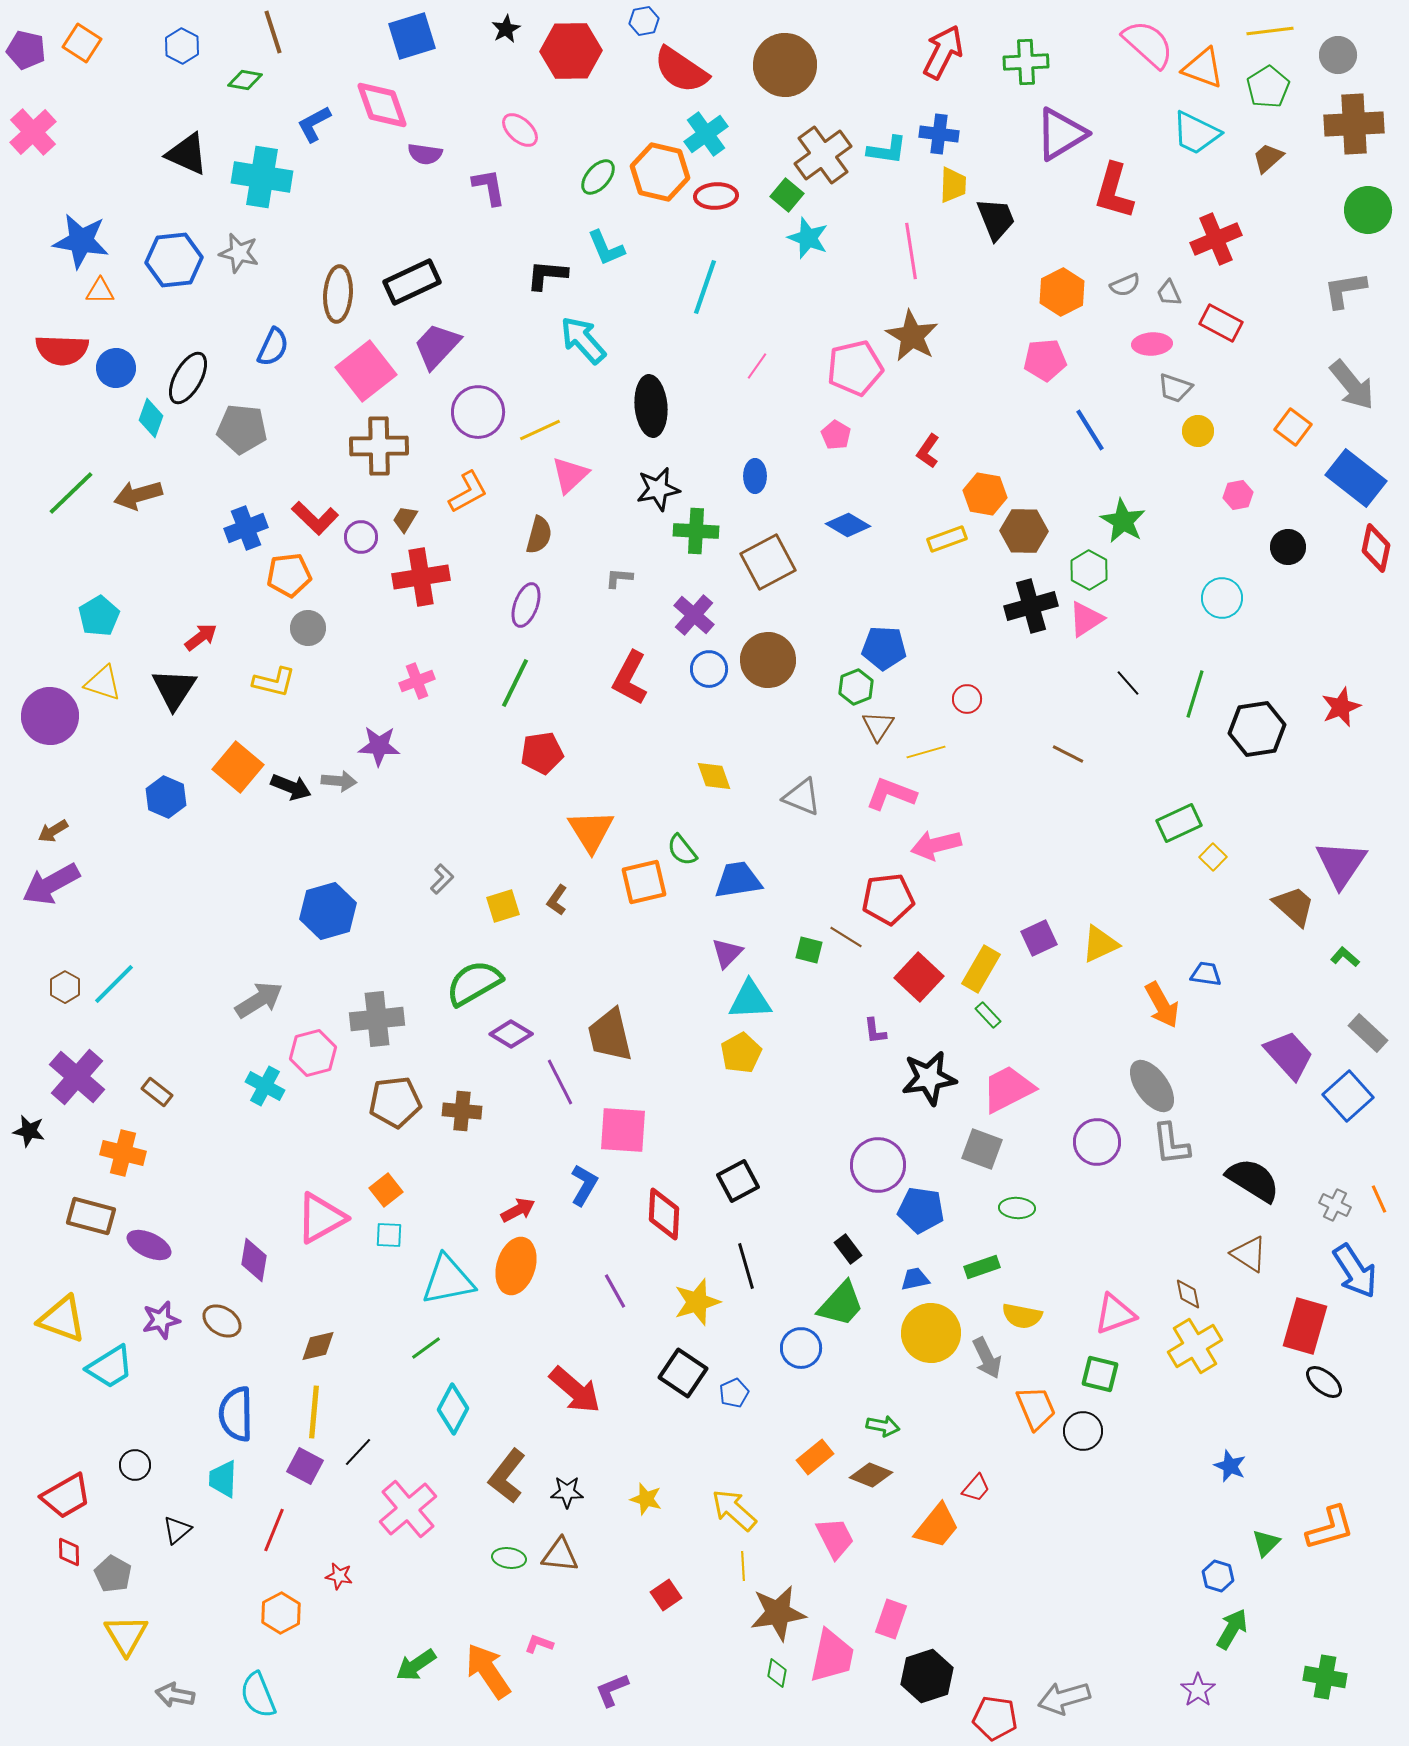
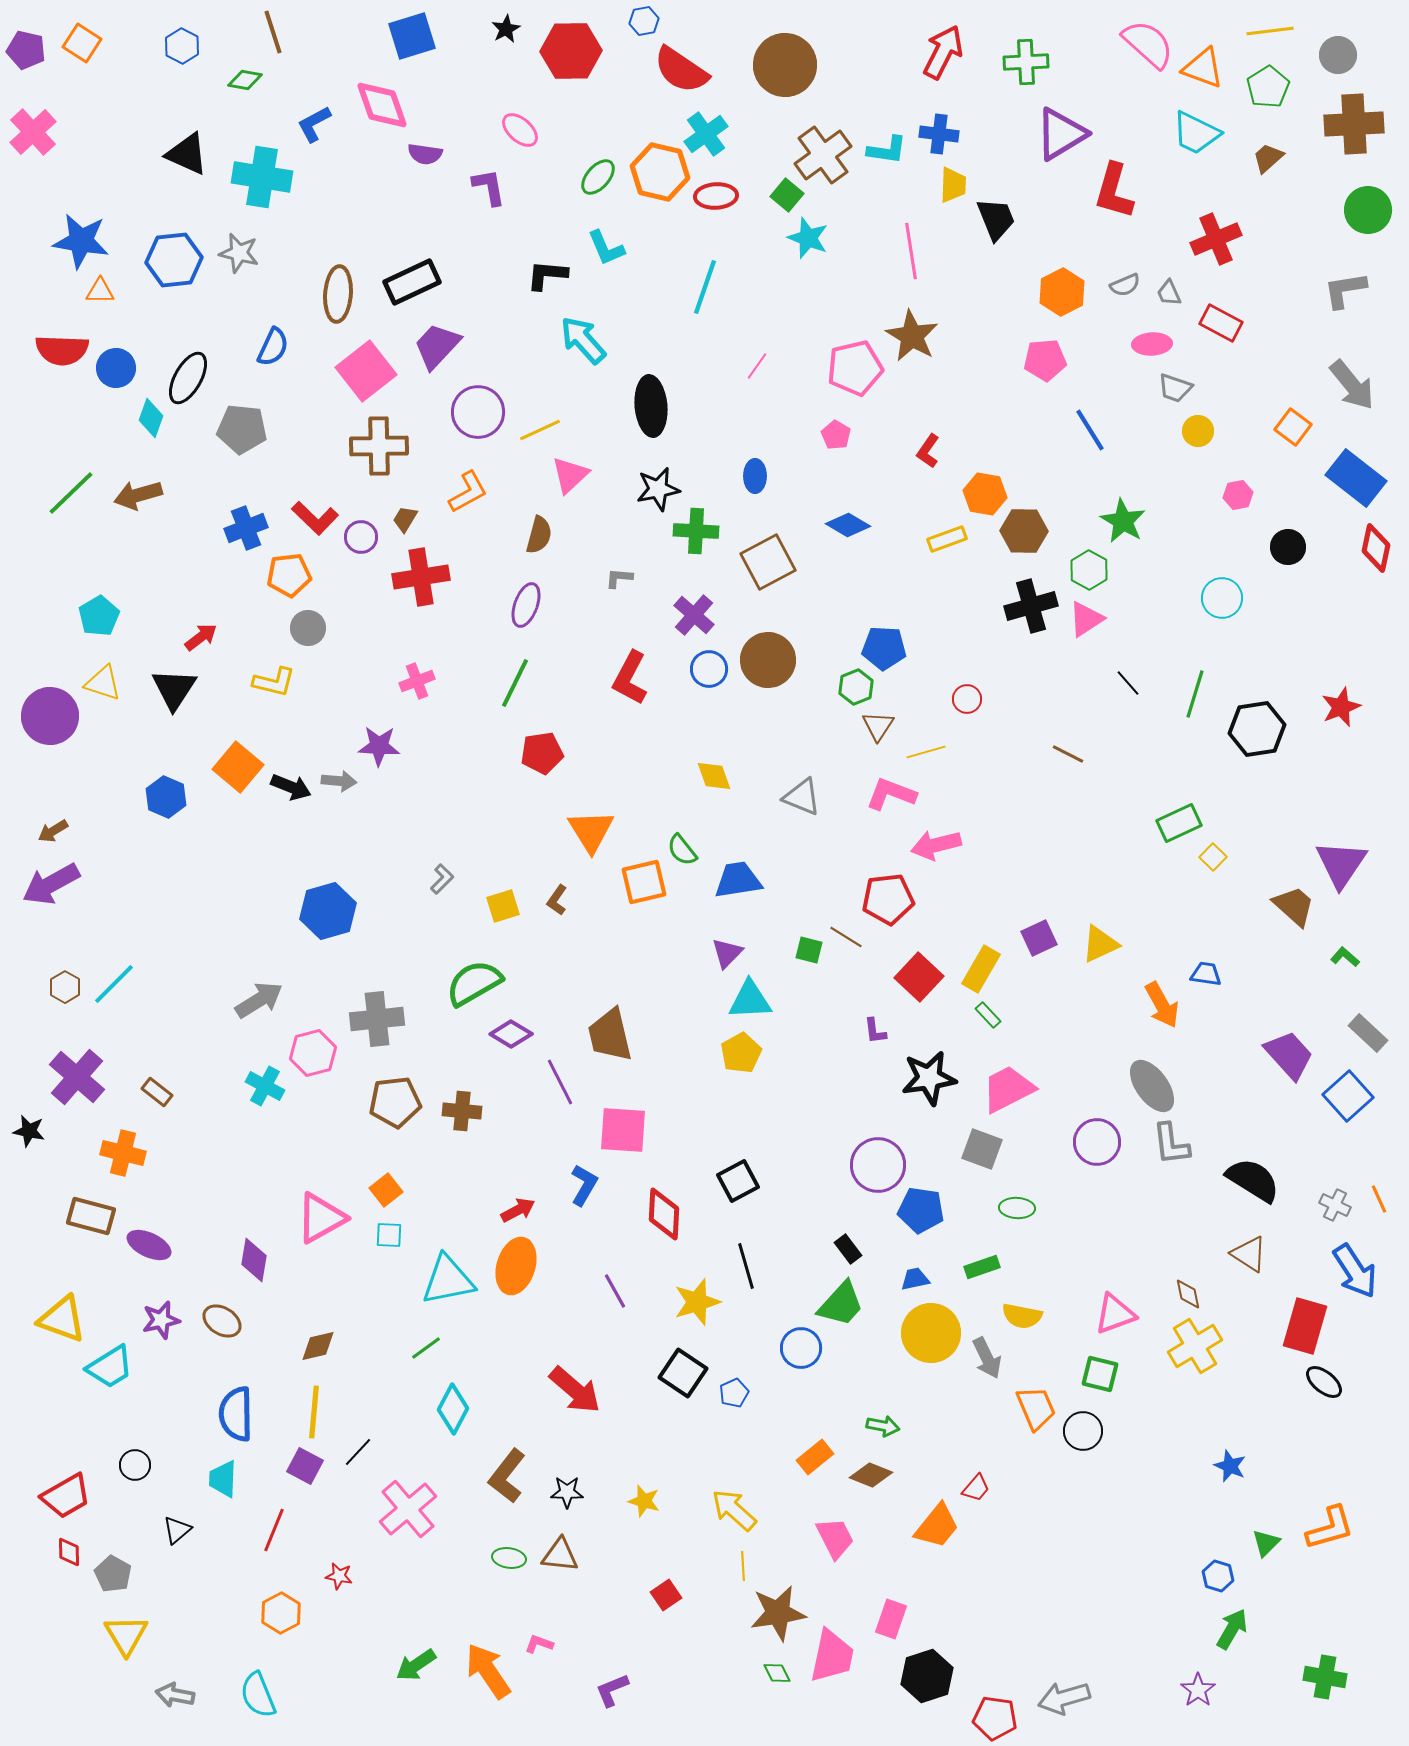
yellow star at (646, 1499): moved 2 px left, 2 px down
green diamond at (777, 1673): rotated 36 degrees counterclockwise
